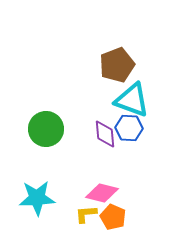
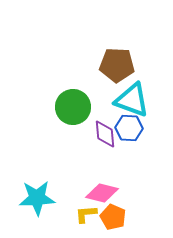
brown pentagon: rotated 24 degrees clockwise
green circle: moved 27 px right, 22 px up
